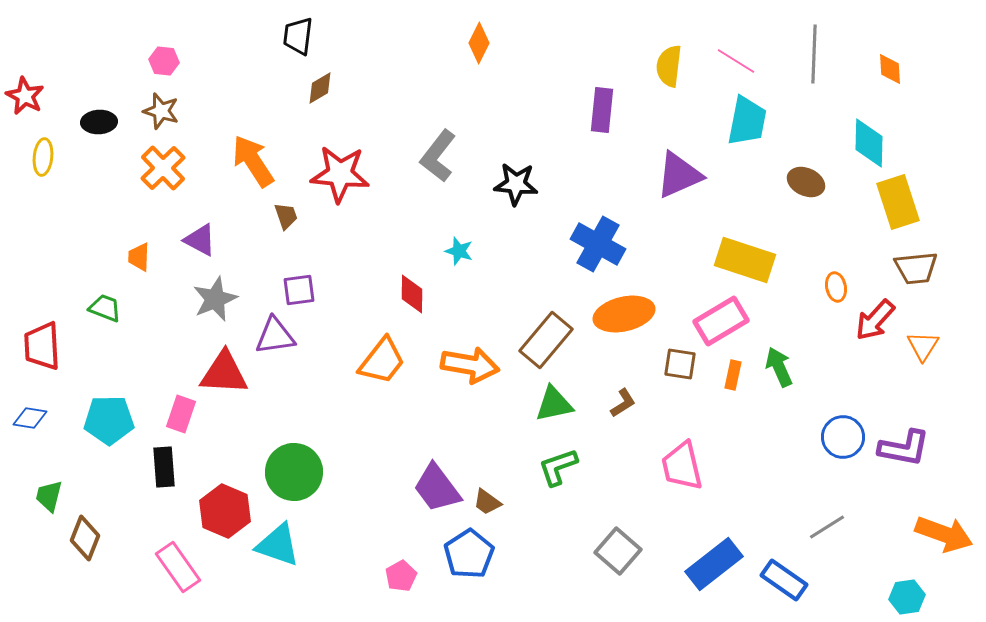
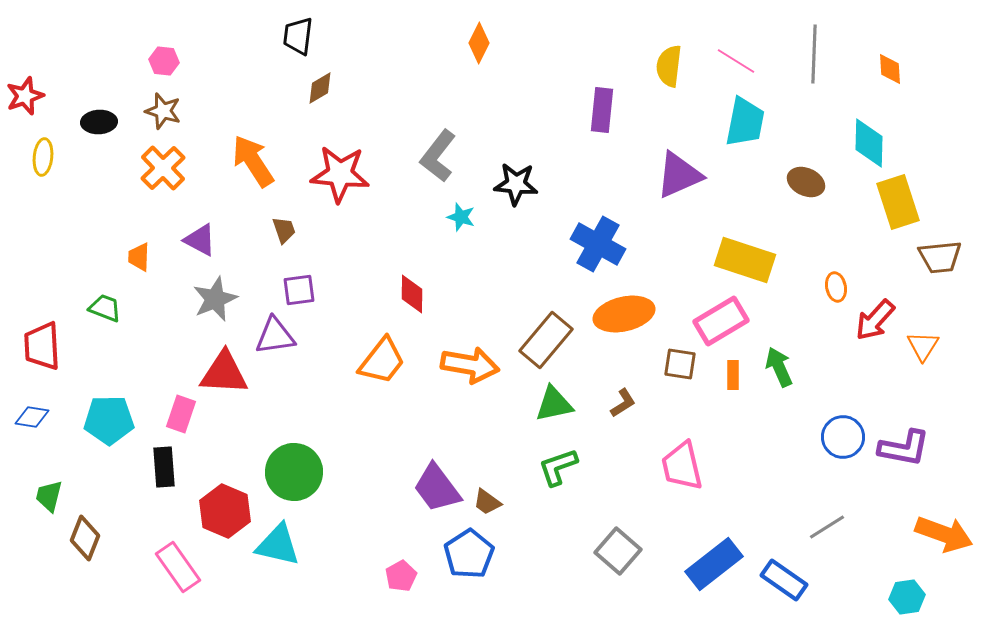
red star at (25, 96): rotated 24 degrees clockwise
brown star at (161, 111): moved 2 px right
cyan trapezoid at (747, 121): moved 2 px left, 1 px down
brown trapezoid at (286, 216): moved 2 px left, 14 px down
cyan star at (459, 251): moved 2 px right, 34 px up
brown trapezoid at (916, 268): moved 24 px right, 11 px up
orange rectangle at (733, 375): rotated 12 degrees counterclockwise
blue diamond at (30, 418): moved 2 px right, 1 px up
cyan triangle at (278, 545): rotated 6 degrees counterclockwise
